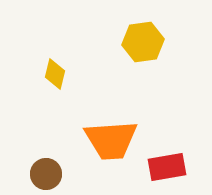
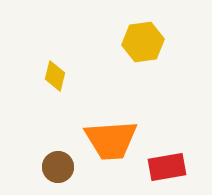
yellow diamond: moved 2 px down
brown circle: moved 12 px right, 7 px up
